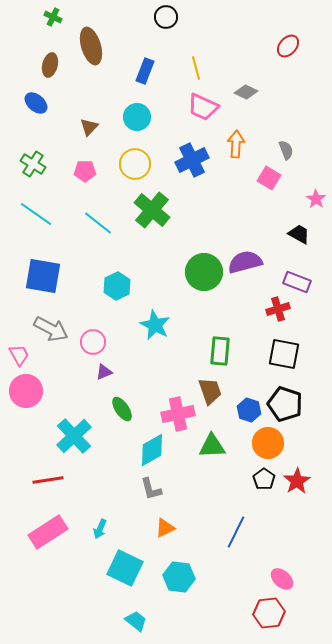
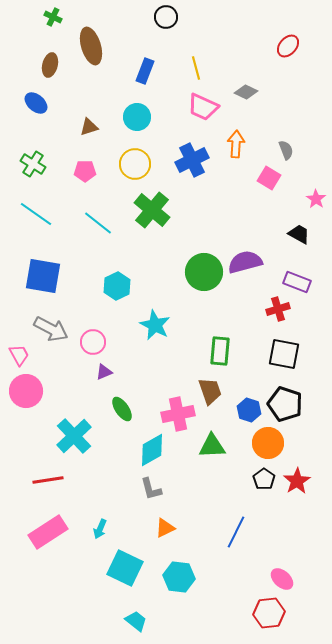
brown triangle at (89, 127): rotated 30 degrees clockwise
